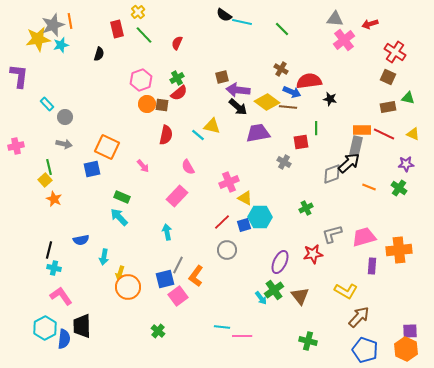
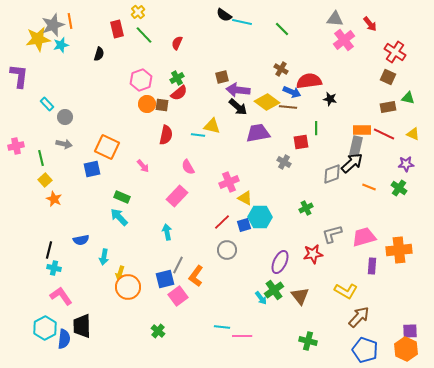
red arrow at (370, 24): rotated 112 degrees counterclockwise
cyan line at (198, 135): rotated 32 degrees counterclockwise
black arrow at (349, 163): moved 3 px right
green line at (49, 167): moved 8 px left, 9 px up
